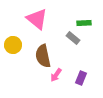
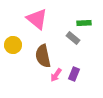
purple rectangle: moved 7 px left, 4 px up
